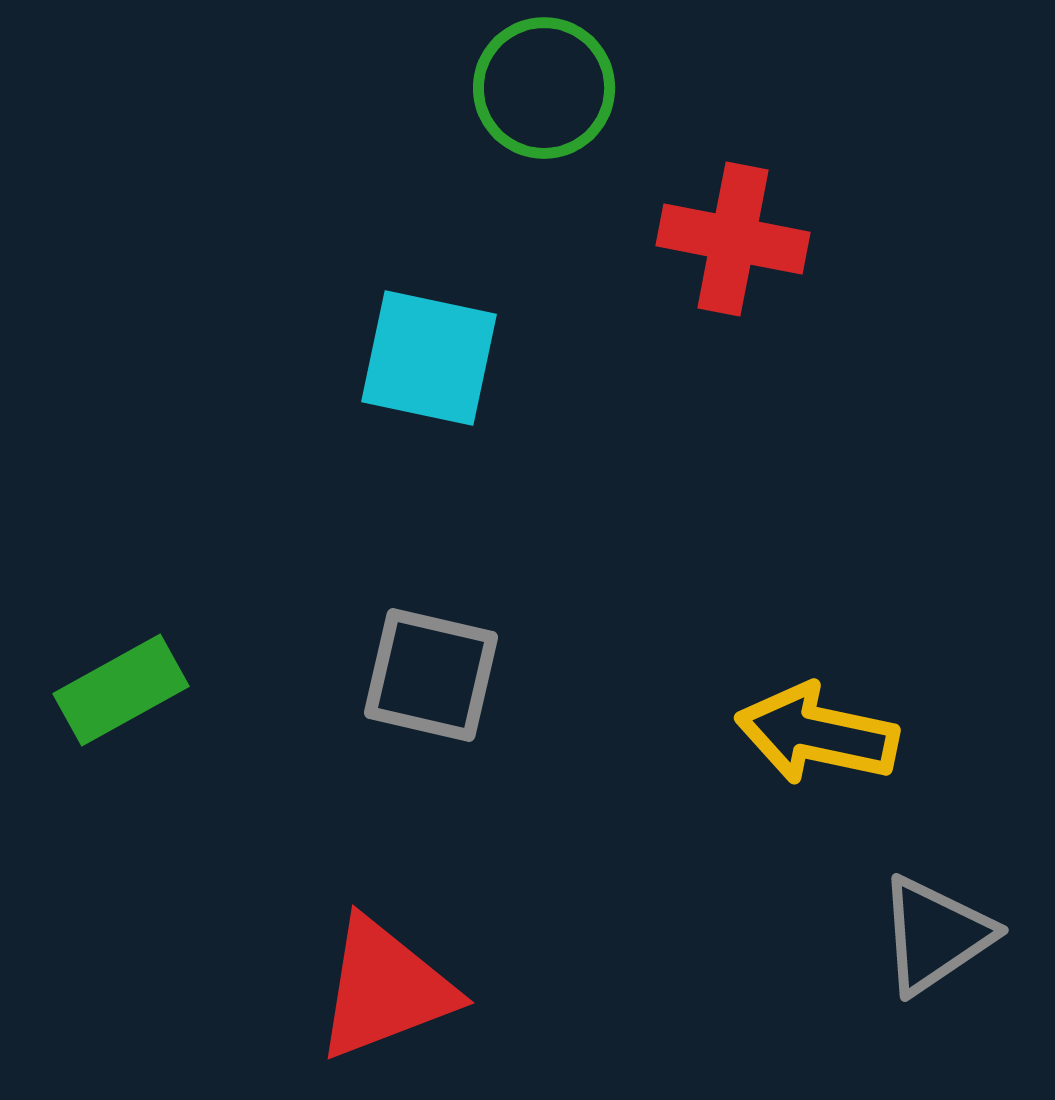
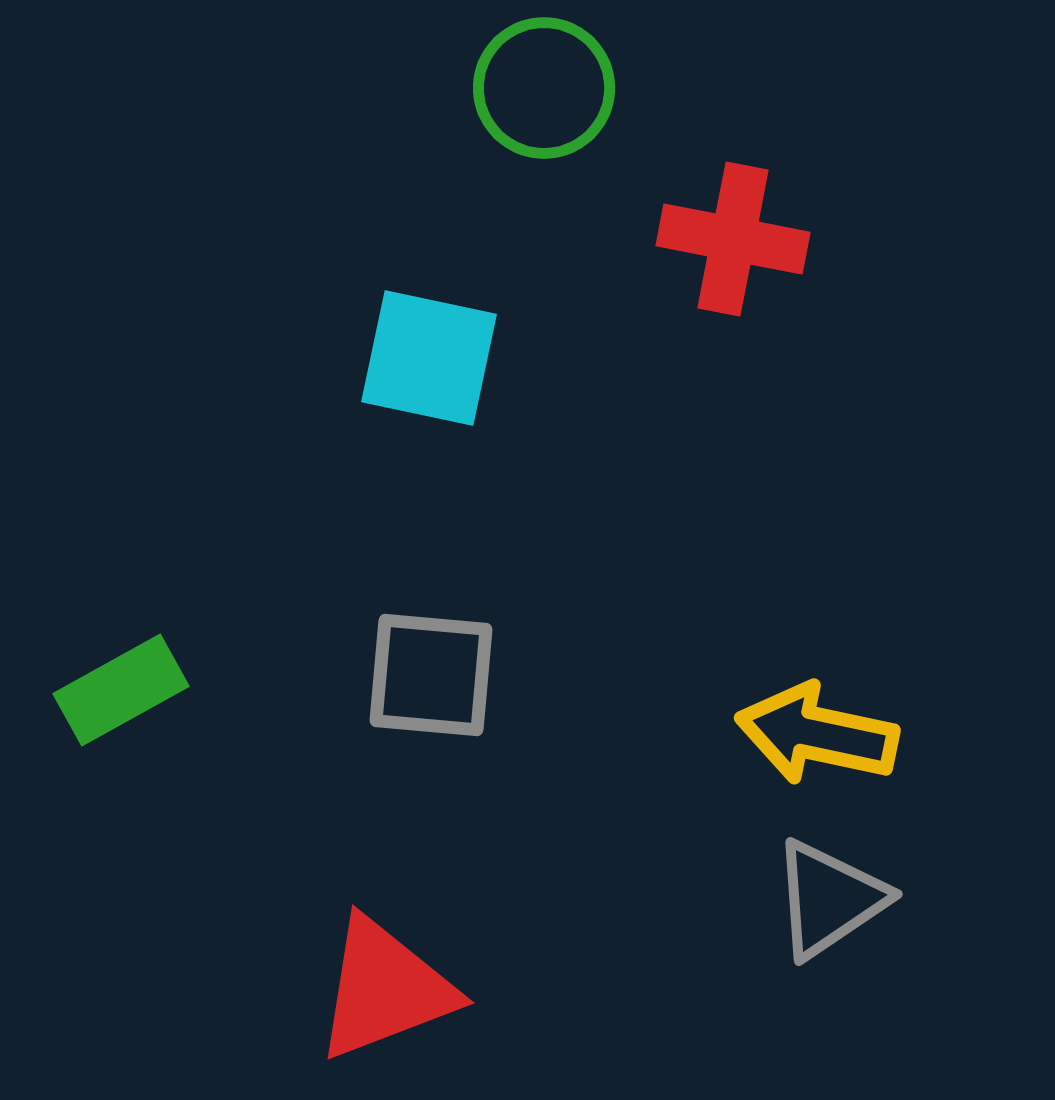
gray square: rotated 8 degrees counterclockwise
gray triangle: moved 106 px left, 36 px up
